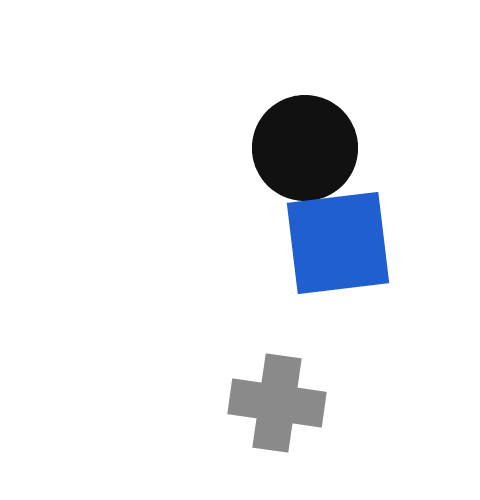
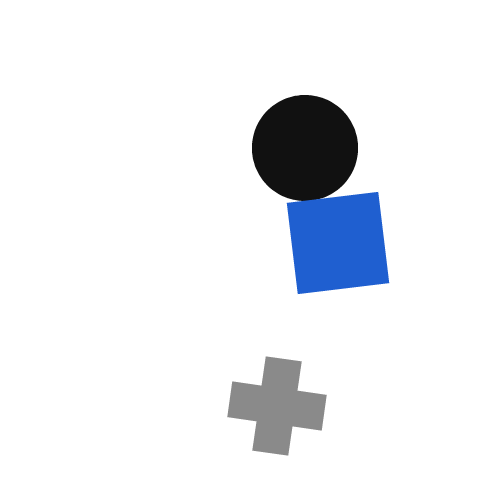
gray cross: moved 3 px down
